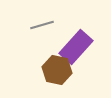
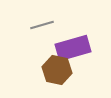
purple rectangle: moved 3 px left, 1 px down; rotated 32 degrees clockwise
